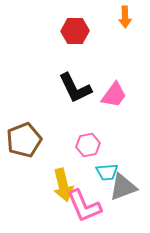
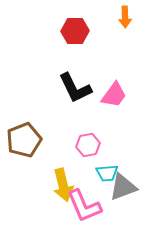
cyan trapezoid: moved 1 px down
